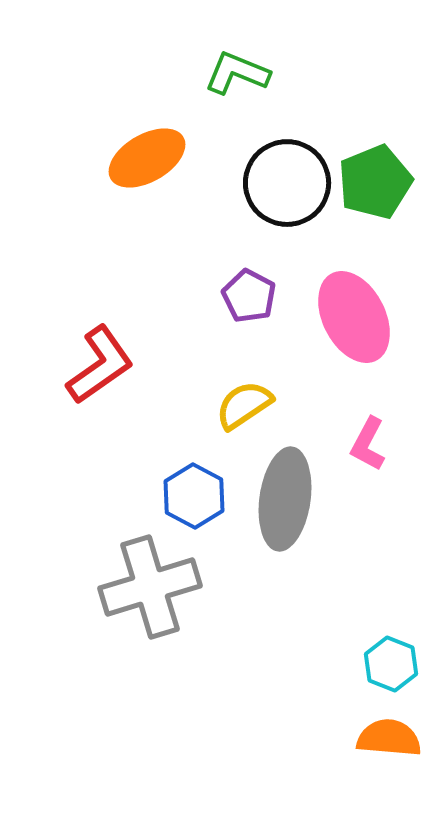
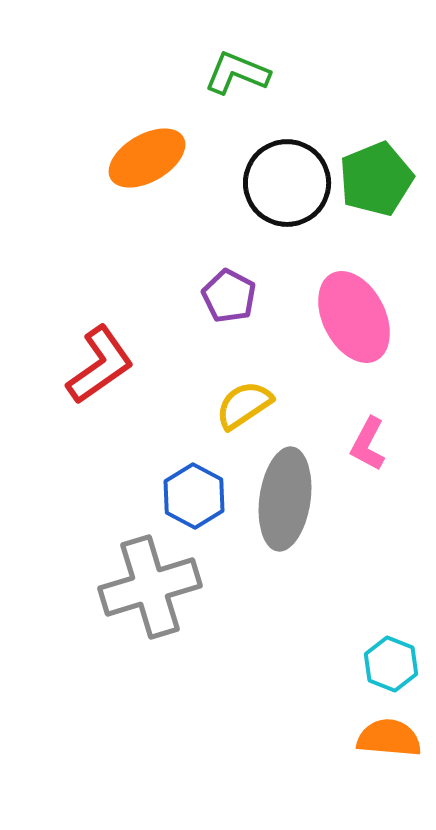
green pentagon: moved 1 px right, 3 px up
purple pentagon: moved 20 px left
